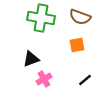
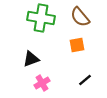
brown semicircle: rotated 30 degrees clockwise
pink cross: moved 2 px left, 4 px down
